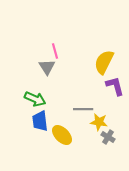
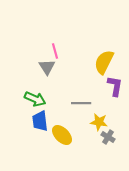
purple L-shape: rotated 25 degrees clockwise
gray line: moved 2 px left, 6 px up
